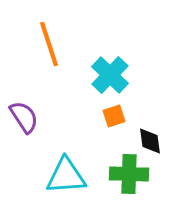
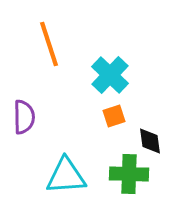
purple semicircle: rotated 32 degrees clockwise
